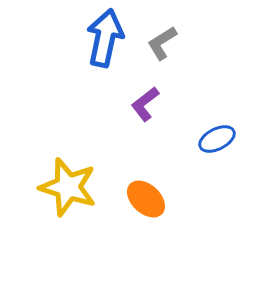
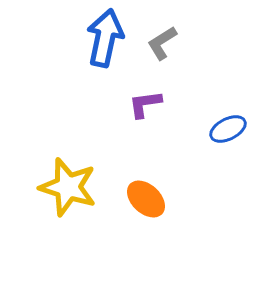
purple L-shape: rotated 30 degrees clockwise
blue ellipse: moved 11 px right, 10 px up
